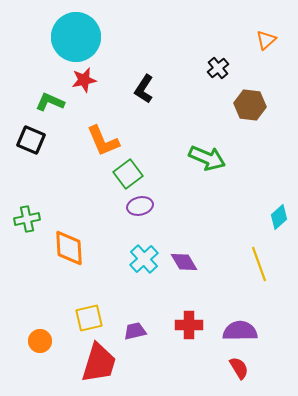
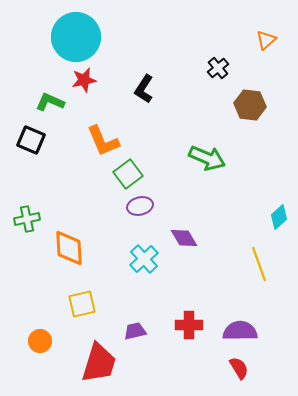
purple diamond: moved 24 px up
yellow square: moved 7 px left, 14 px up
